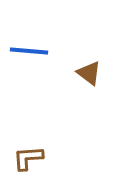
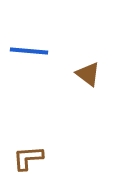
brown triangle: moved 1 px left, 1 px down
